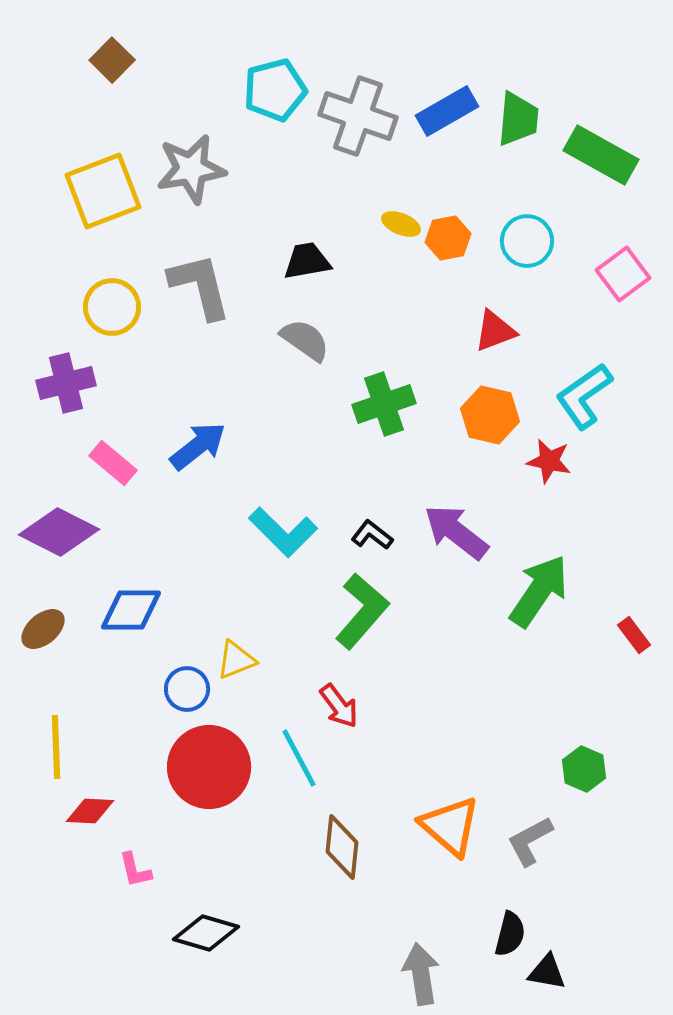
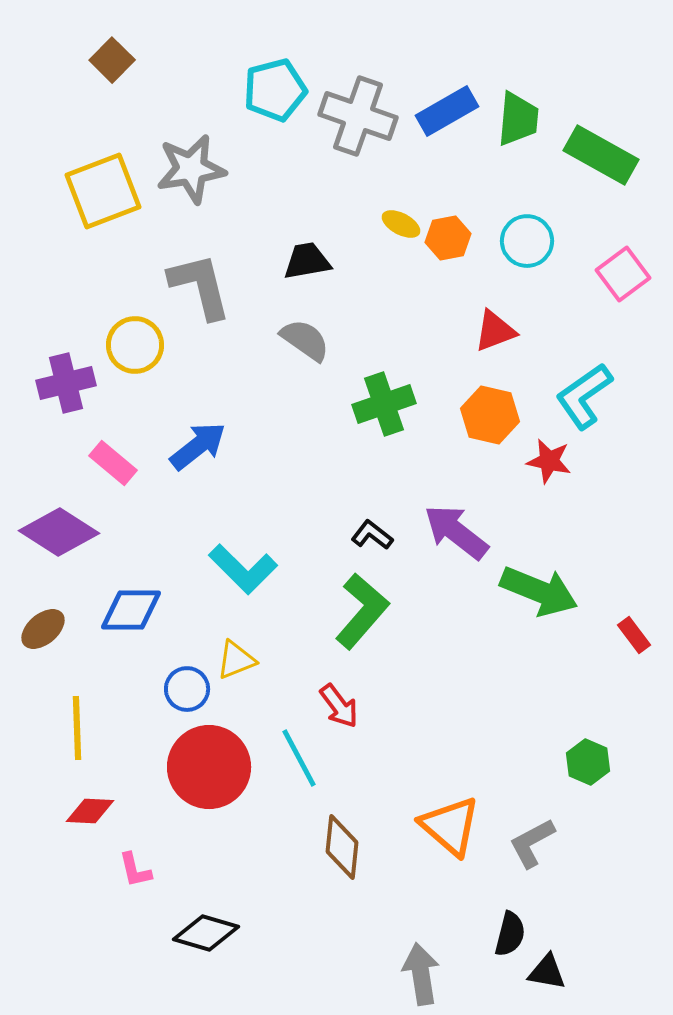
yellow ellipse at (401, 224): rotated 6 degrees clockwise
yellow circle at (112, 307): moved 23 px right, 38 px down
purple diamond at (59, 532): rotated 6 degrees clockwise
cyan L-shape at (283, 532): moved 40 px left, 37 px down
green arrow at (539, 591): rotated 78 degrees clockwise
yellow line at (56, 747): moved 21 px right, 19 px up
green hexagon at (584, 769): moved 4 px right, 7 px up
gray L-shape at (530, 841): moved 2 px right, 2 px down
